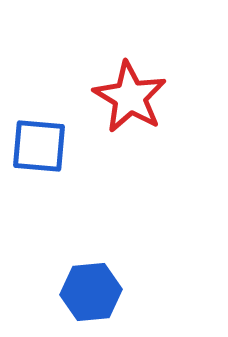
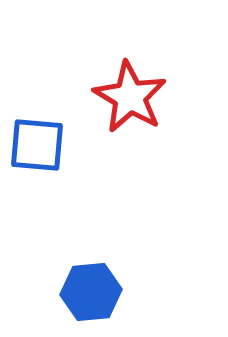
blue square: moved 2 px left, 1 px up
